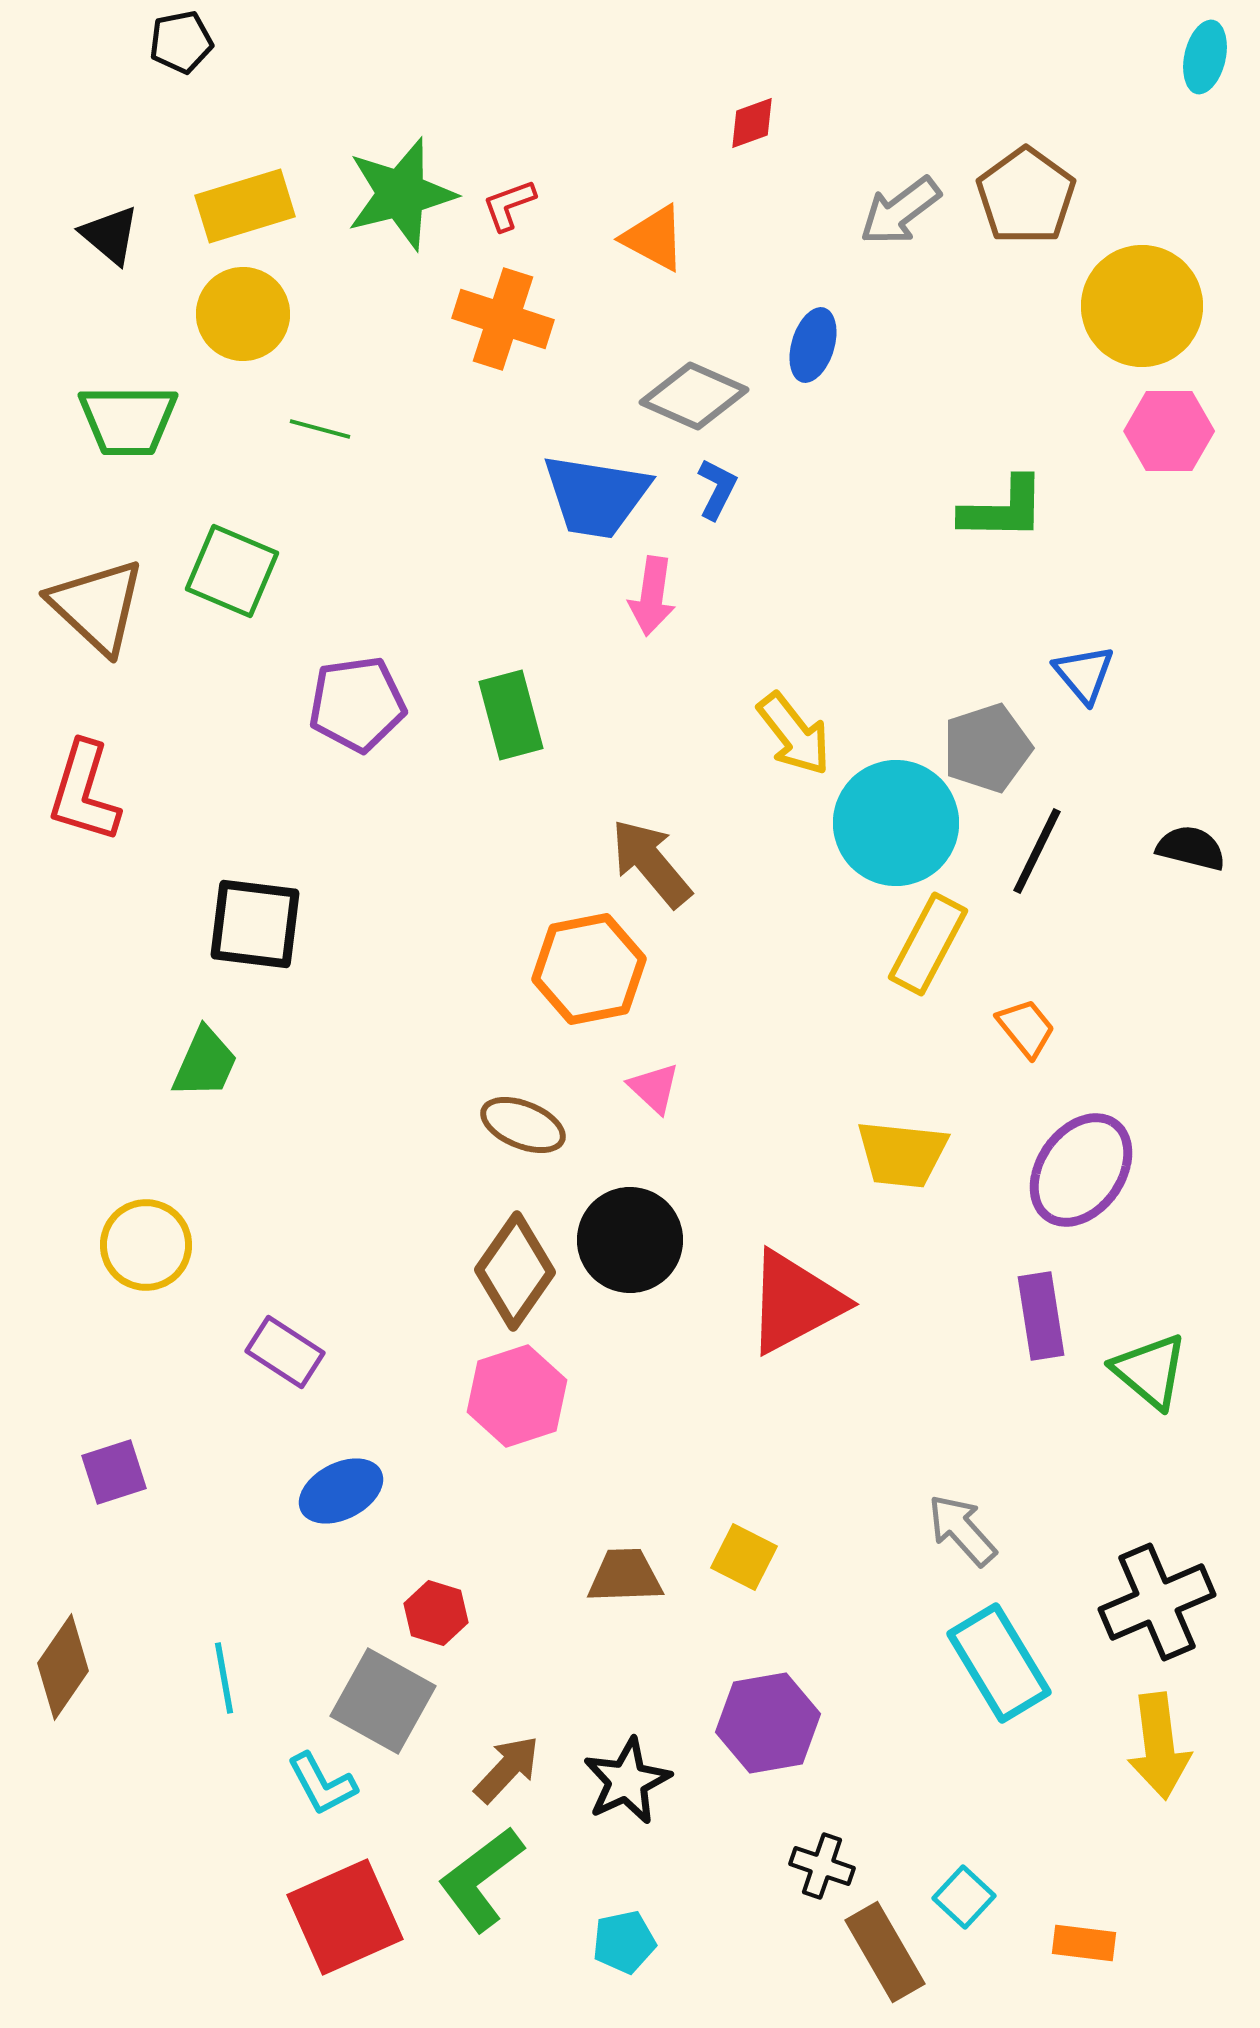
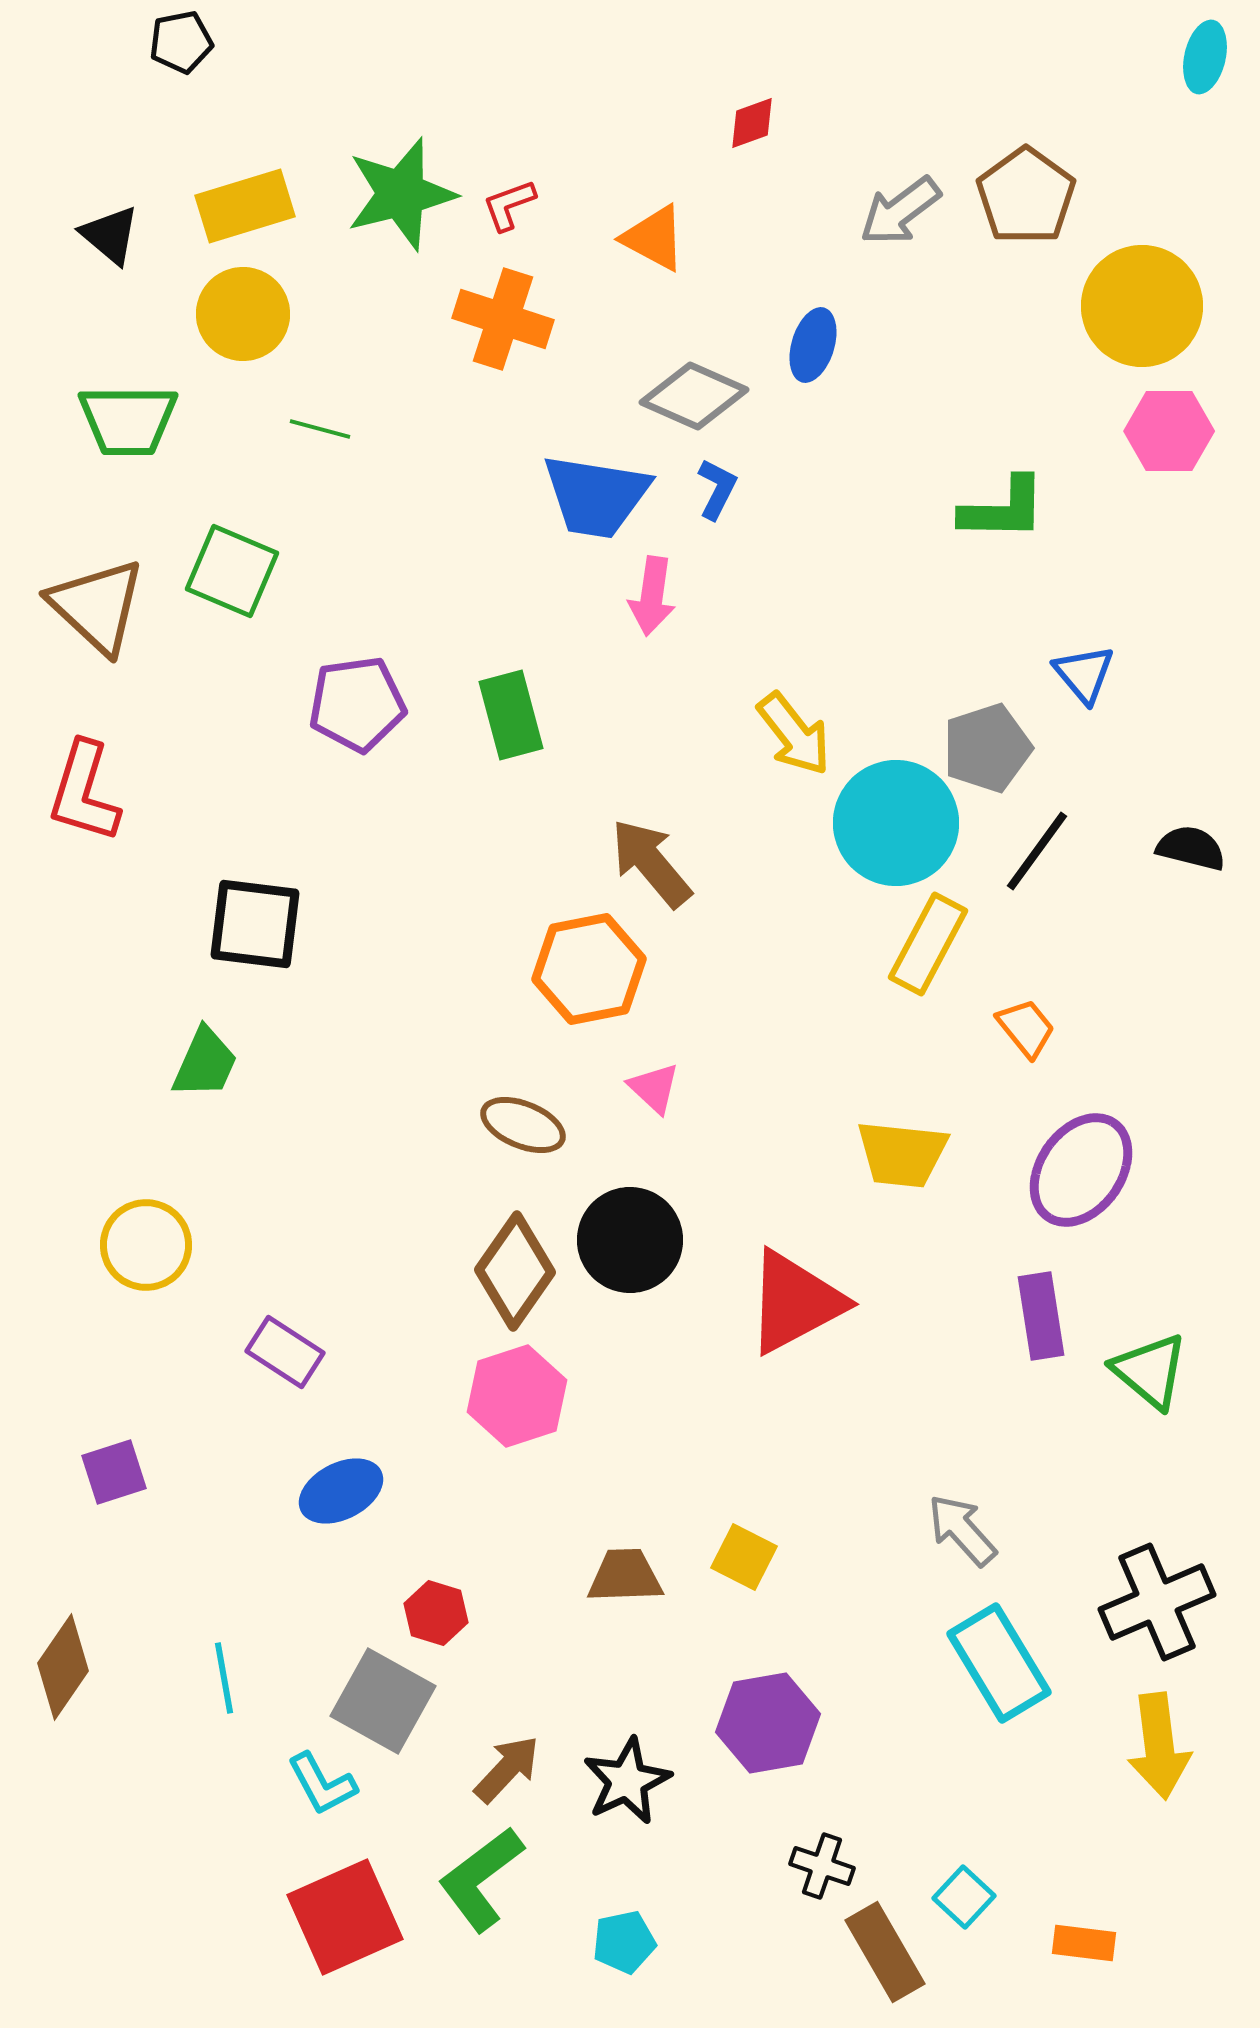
black line at (1037, 851): rotated 10 degrees clockwise
